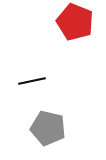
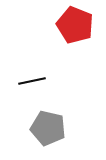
red pentagon: moved 3 px down
